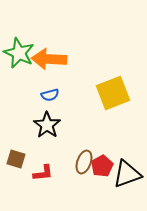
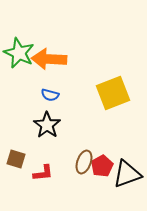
blue semicircle: rotated 30 degrees clockwise
